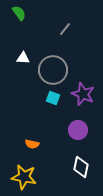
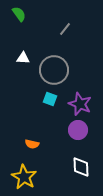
green semicircle: moved 1 px down
gray circle: moved 1 px right
purple star: moved 3 px left, 10 px down
cyan square: moved 3 px left, 1 px down
white diamond: rotated 15 degrees counterclockwise
yellow star: rotated 20 degrees clockwise
